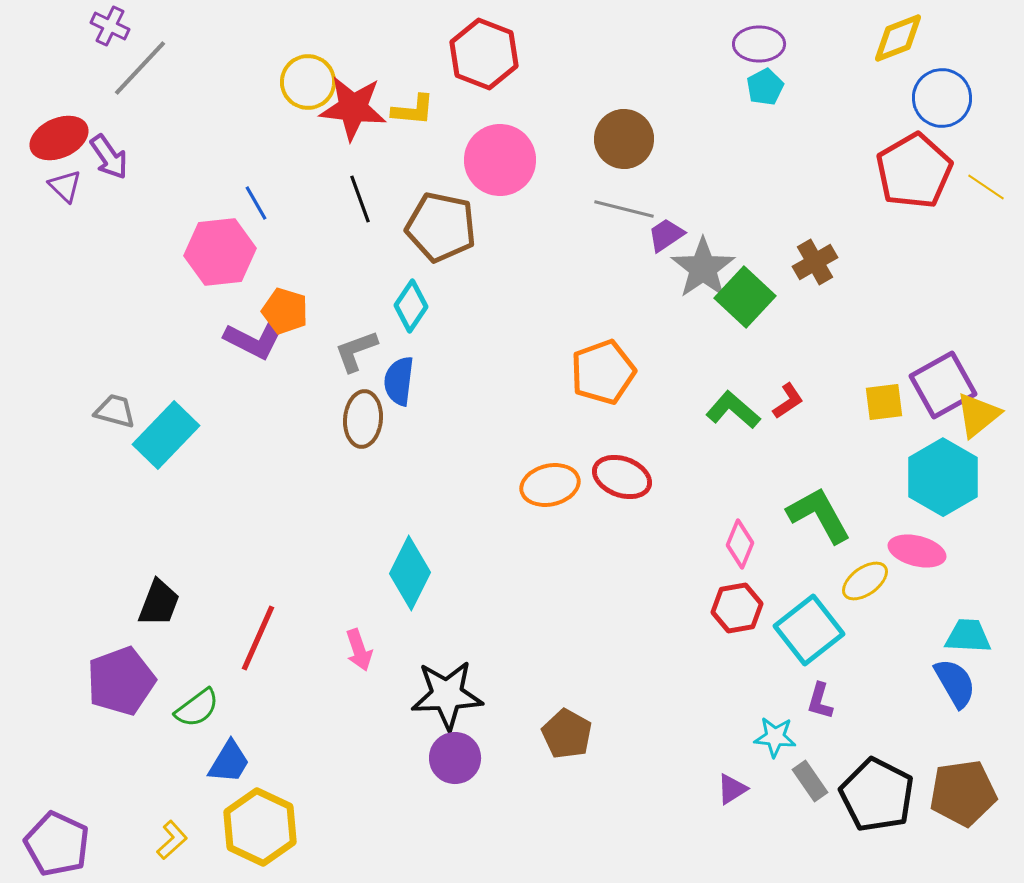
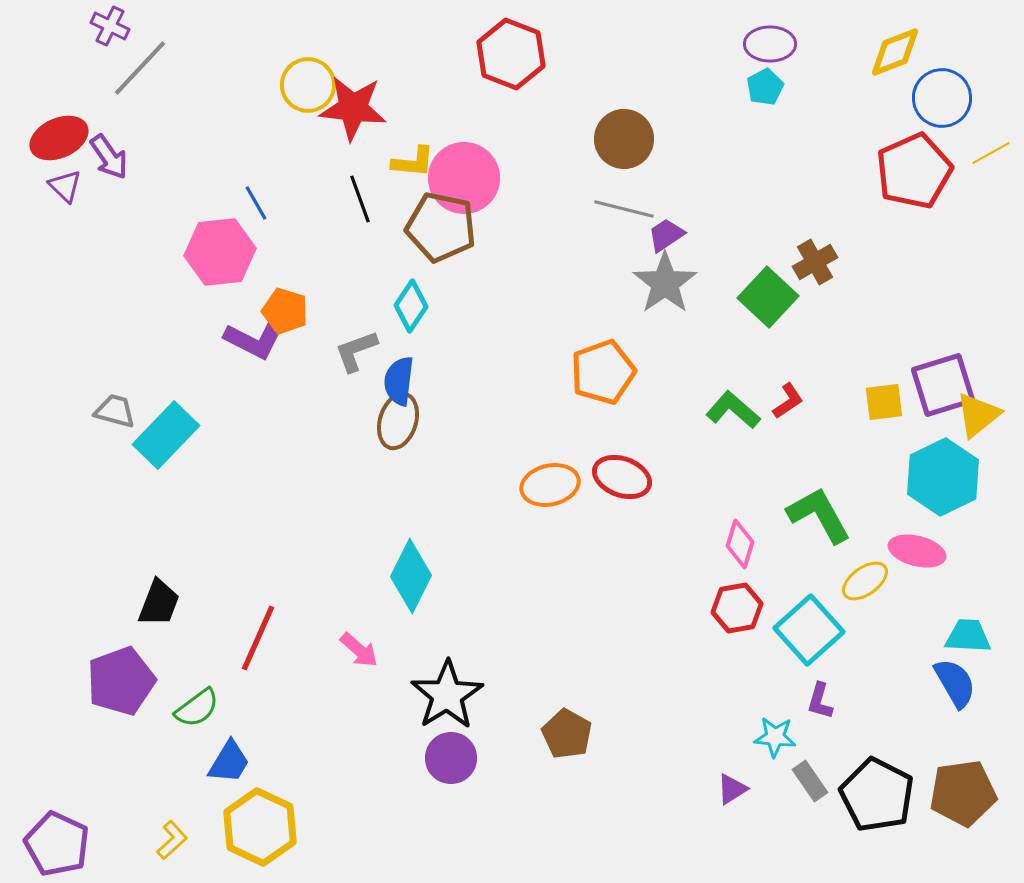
yellow diamond at (898, 38): moved 3 px left, 14 px down
purple ellipse at (759, 44): moved 11 px right
red hexagon at (484, 54): moved 27 px right
yellow circle at (308, 82): moved 3 px down
yellow L-shape at (413, 110): moved 52 px down
pink circle at (500, 160): moved 36 px left, 18 px down
red pentagon at (914, 171): rotated 6 degrees clockwise
yellow line at (986, 187): moved 5 px right, 34 px up; rotated 63 degrees counterclockwise
gray star at (703, 268): moved 38 px left, 15 px down
green square at (745, 297): moved 23 px right
purple square at (943, 385): rotated 12 degrees clockwise
brown ellipse at (363, 419): moved 35 px right, 2 px down; rotated 12 degrees clockwise
cyan hexagon at (943, 477): rotated 4 degrees clockwise
pink diamond at (740, 544): rotated 6 degrees counterclockwise
cyan diamond at (410, 573): moved 1 px right, 3 px down
cyan square at (809, 630): rotated 4 degrees counterclockwise
pink arrow at (359, 650): rotated 30 degrees counterclockwise
black star at (447, 695): rotated 30 degrees counterclockwise
purple circle at (455, 758): moved 4 px left
